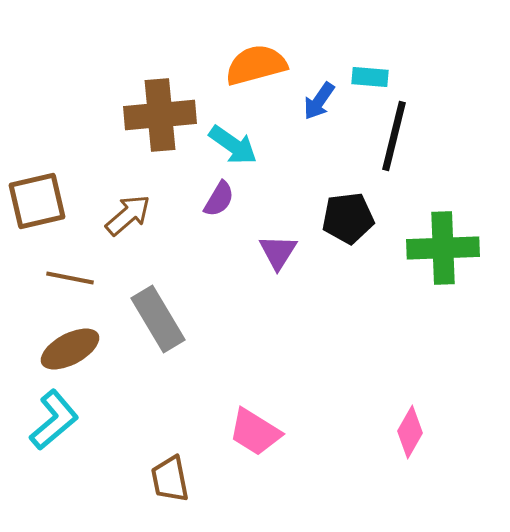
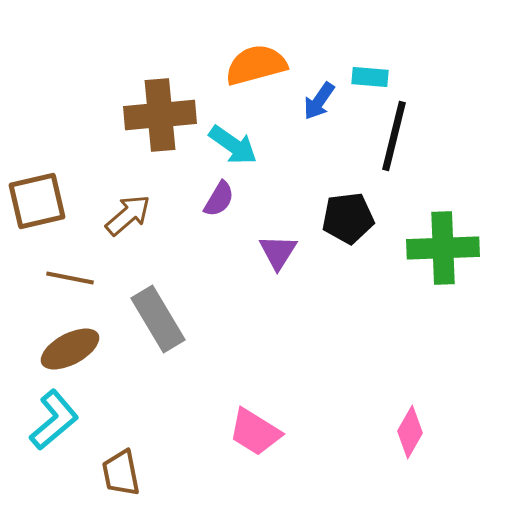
brown trapezoid: moved 49 px left, 6 px up
